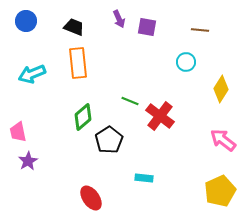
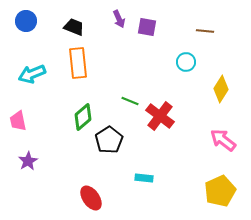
brown line: moved 5 px right, 1 px down
pink trapezoid: moved 11 px up
